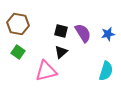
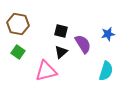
purple semicircle: moved 11 px down
